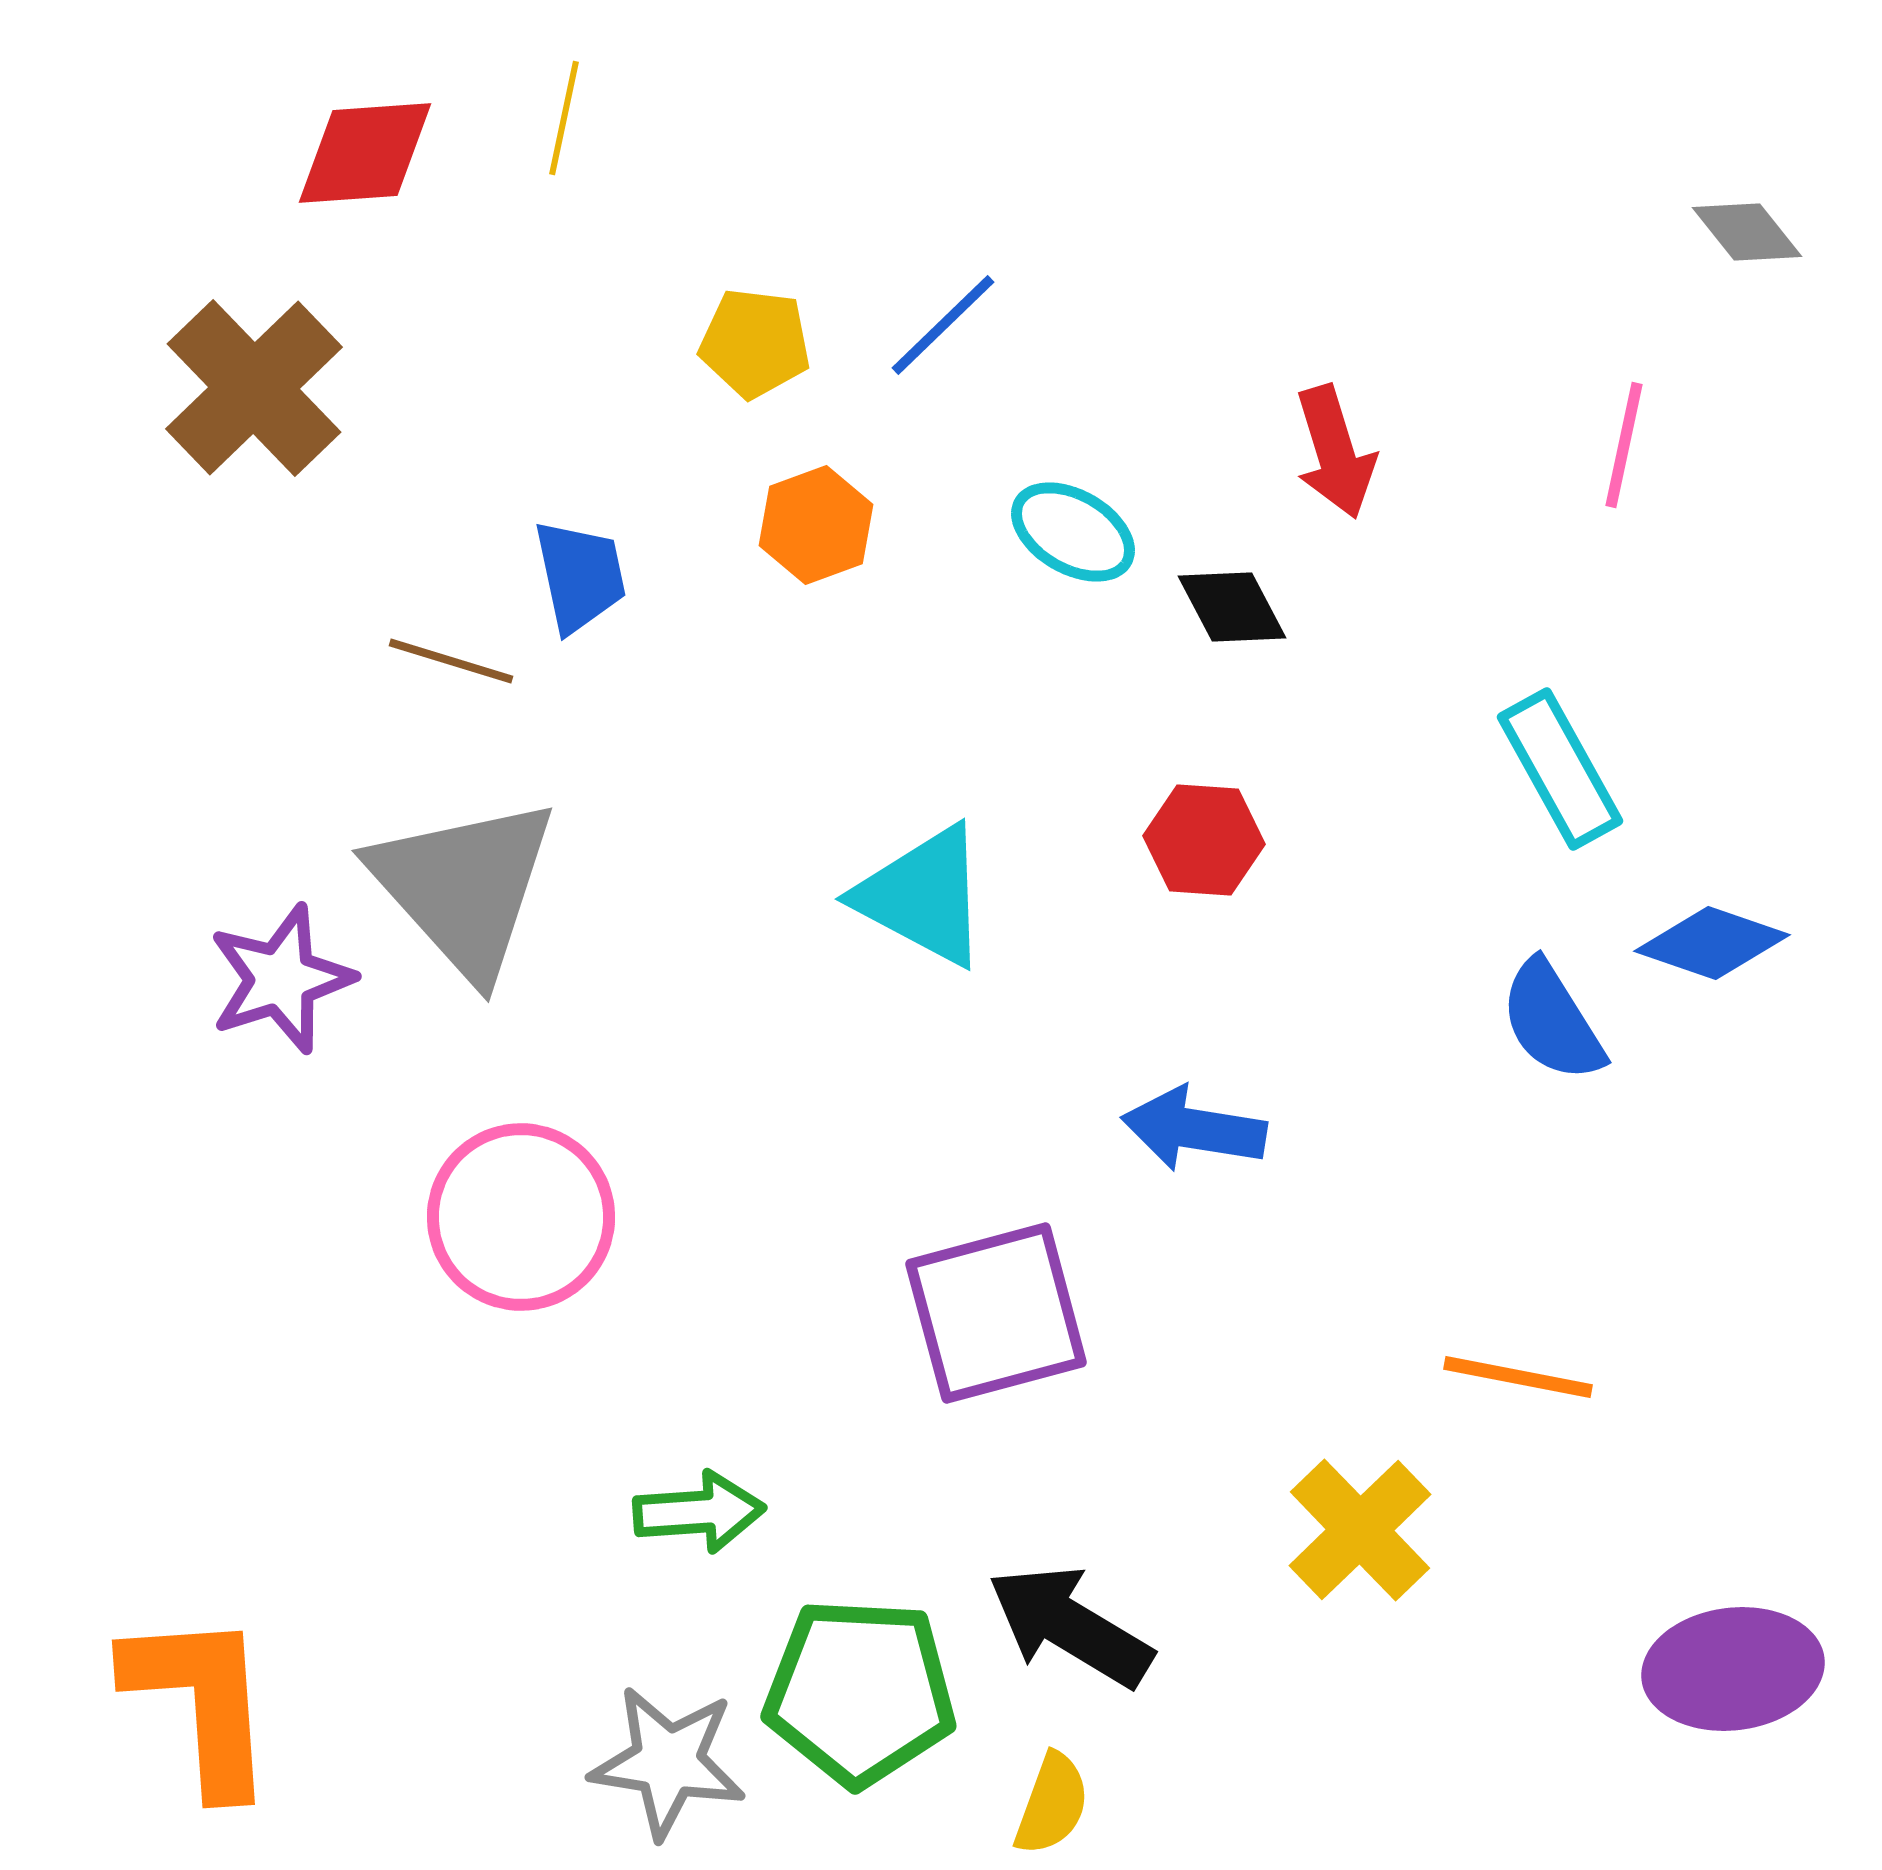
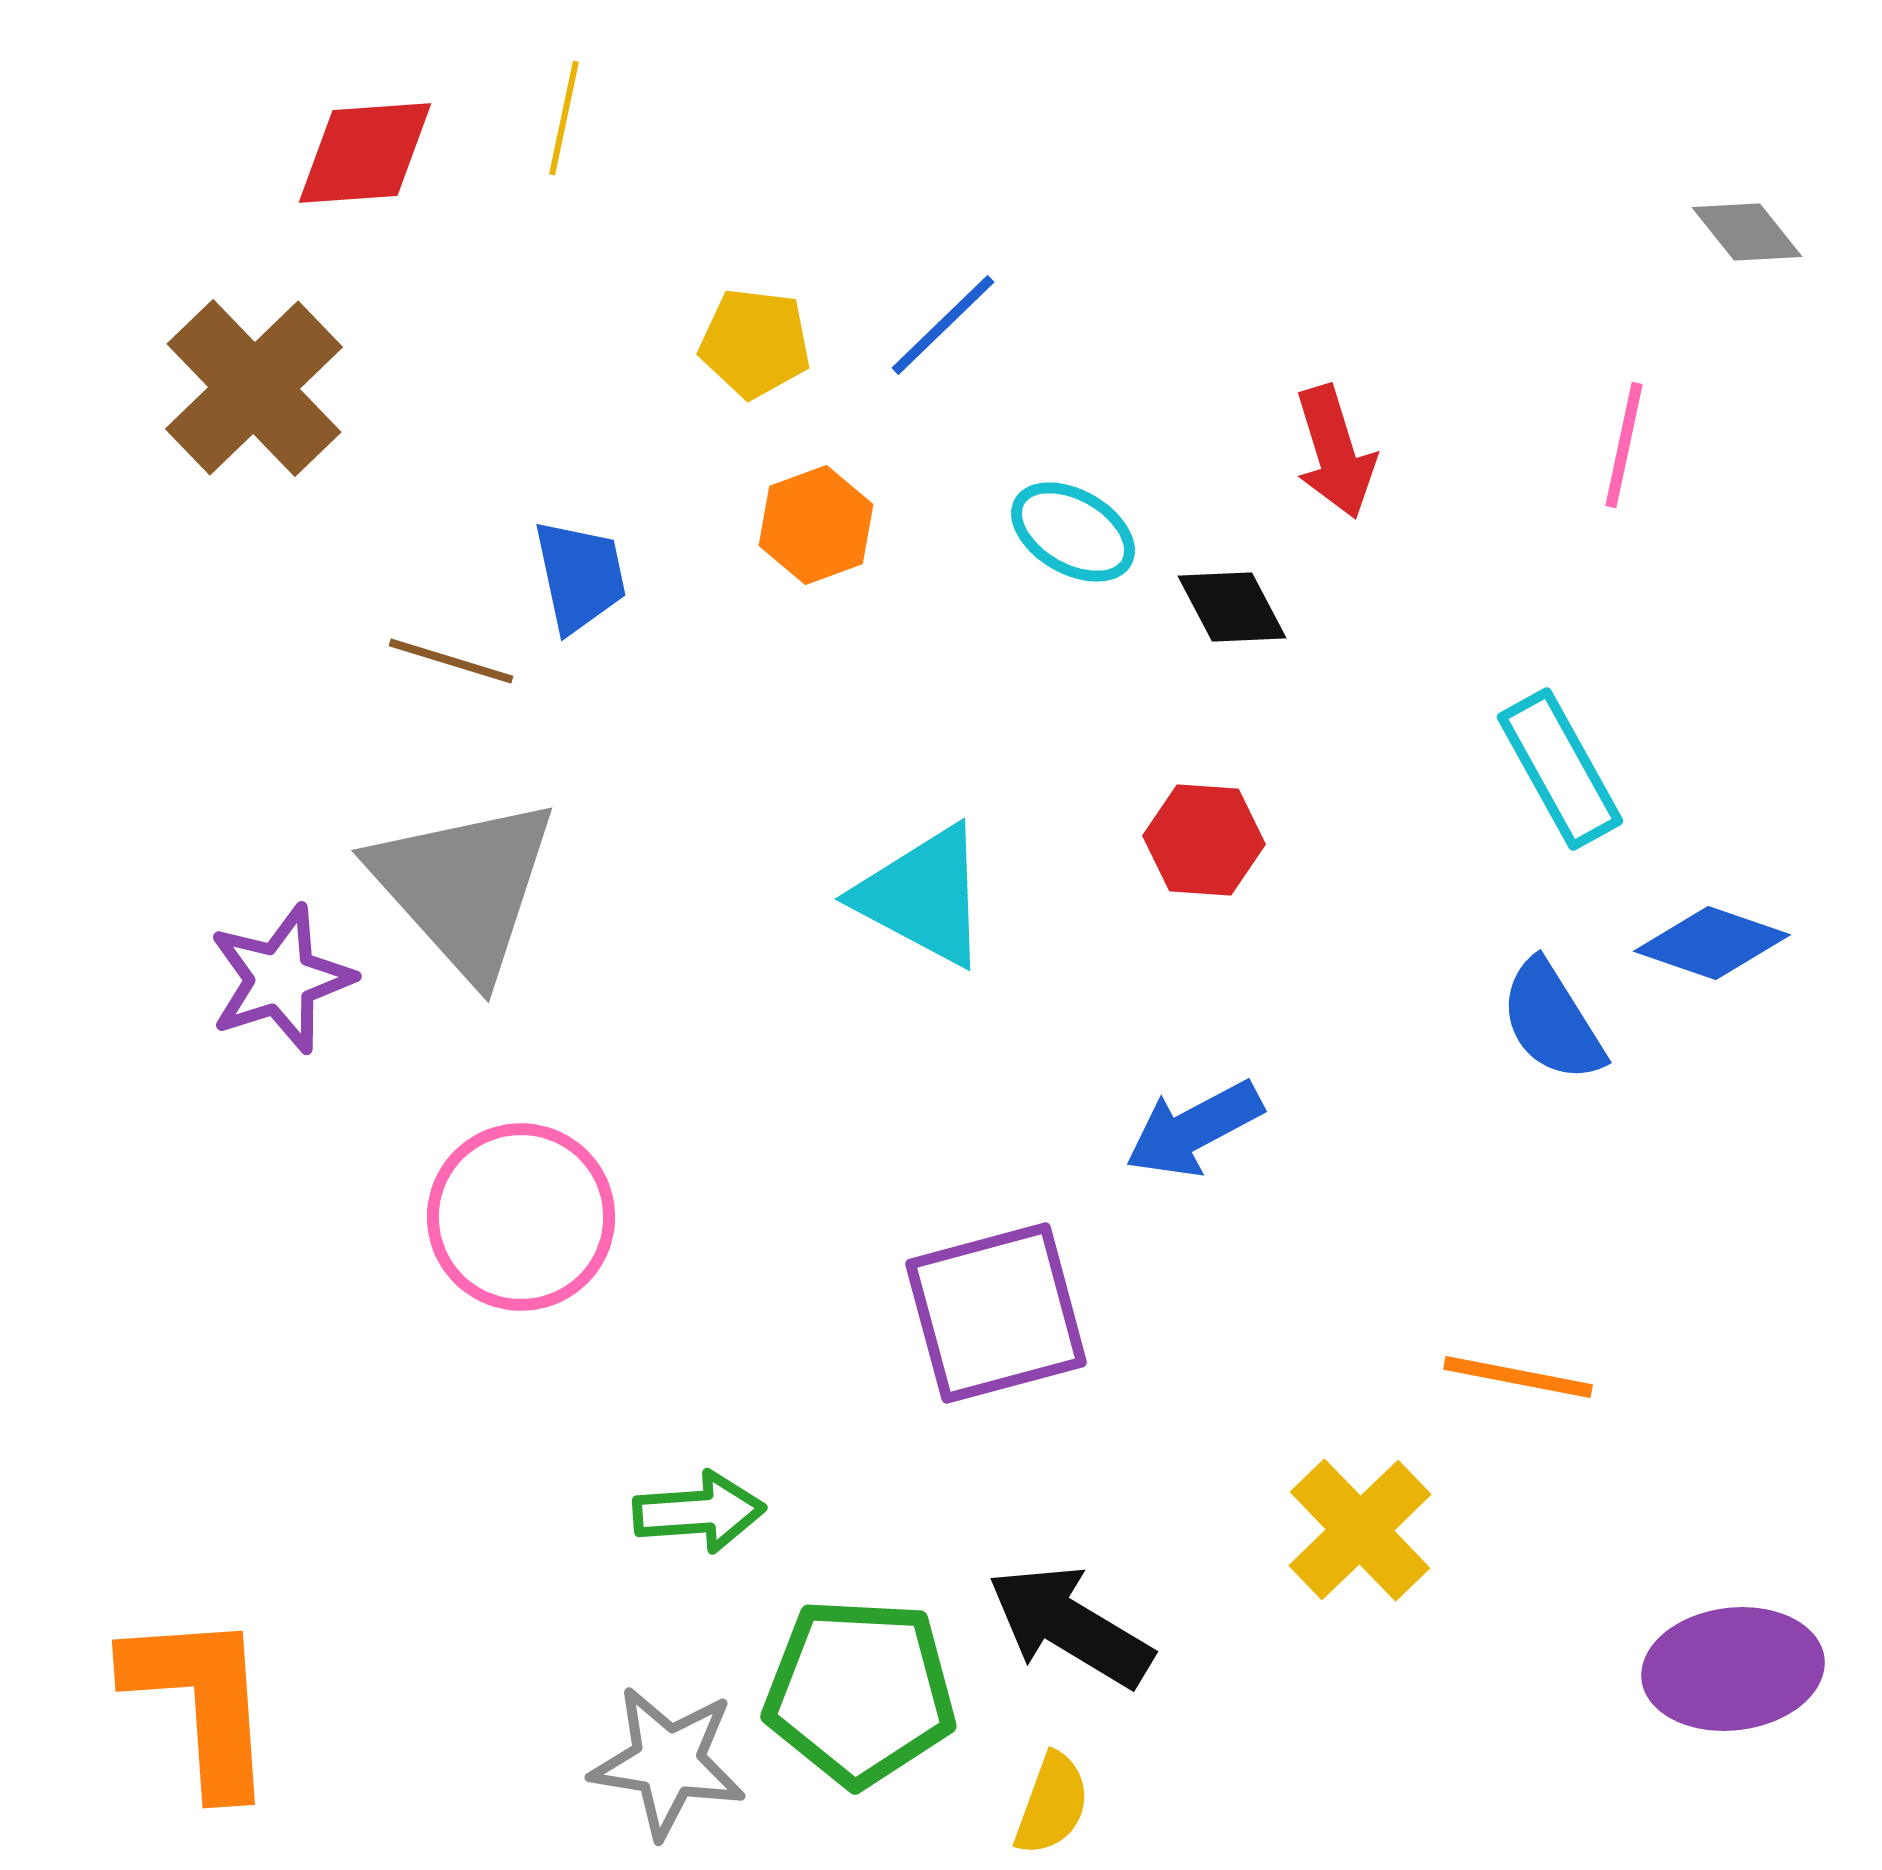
blue arrow: rotated 37 degrees counterclockwise
